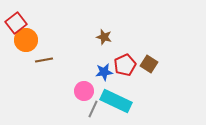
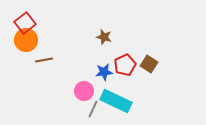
red square: moved 9 px right
